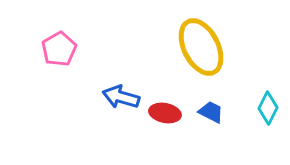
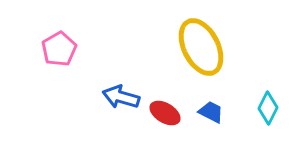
red ellipse: rotated 20 degrees clockwise
